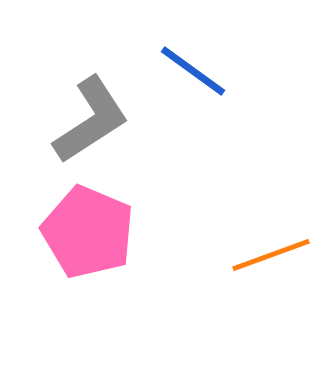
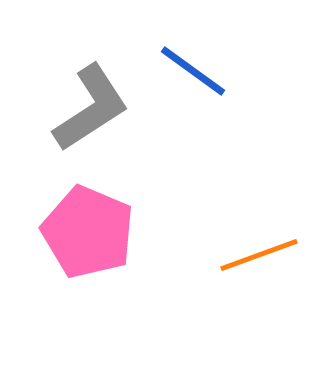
gray L-shape: moved 12 px up
orange line: moved 12 px left
